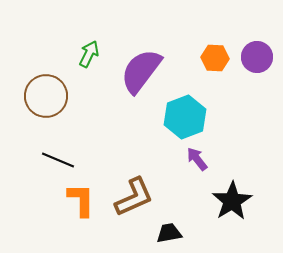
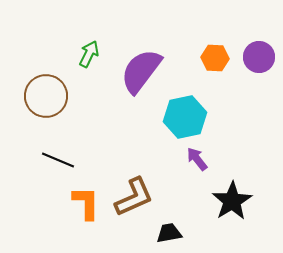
purple circle: moved 2 px right
cyan hexagon: rotated 9 degrees clockwise
orange L-shape: moved 5 px right, 3 px down
